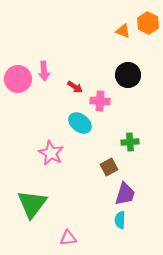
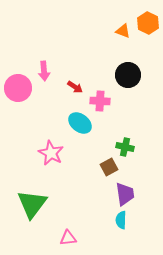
pink circle: moved 9 px down
green cross: moved 5 px left, 5 px down; rotated 18 degrees clockwise
purple trapezoid: rotated 25 degrees counterclockwise
cyan semicircle: moved 1 px right
